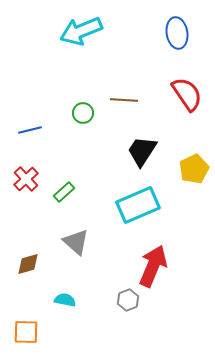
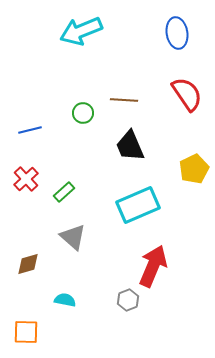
black trapezoid: moved 12 px left, 5 px up; rotated 56 degrees counterclockwise
gray triangle: moved 3 px left, 5 px up
